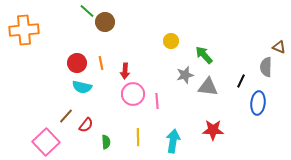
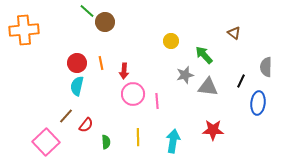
brown triangle: moved 45 px left, 14 px up; rotated 16 degrees clockwise
red arrow: moved 1 px left
cyan semicircle: moved 5 px left, 1 px up; rotated 90 degrees clockwise
